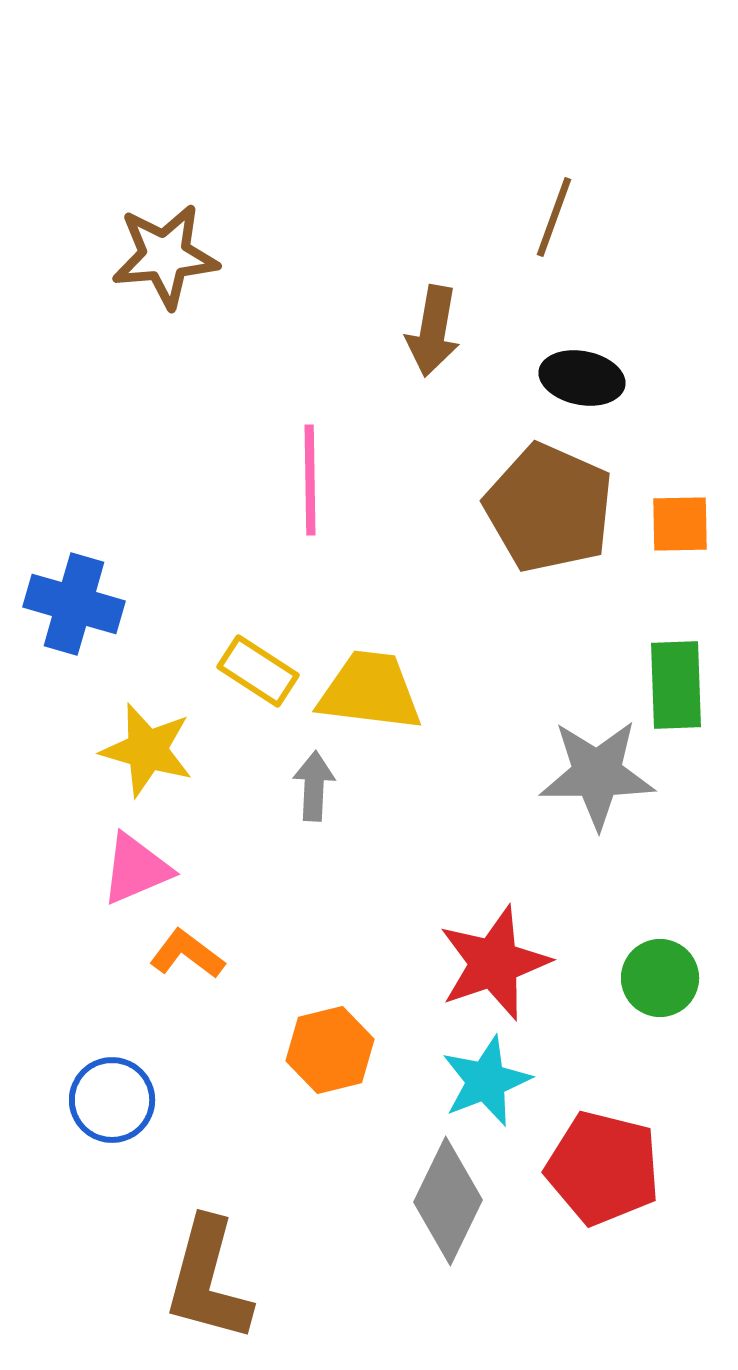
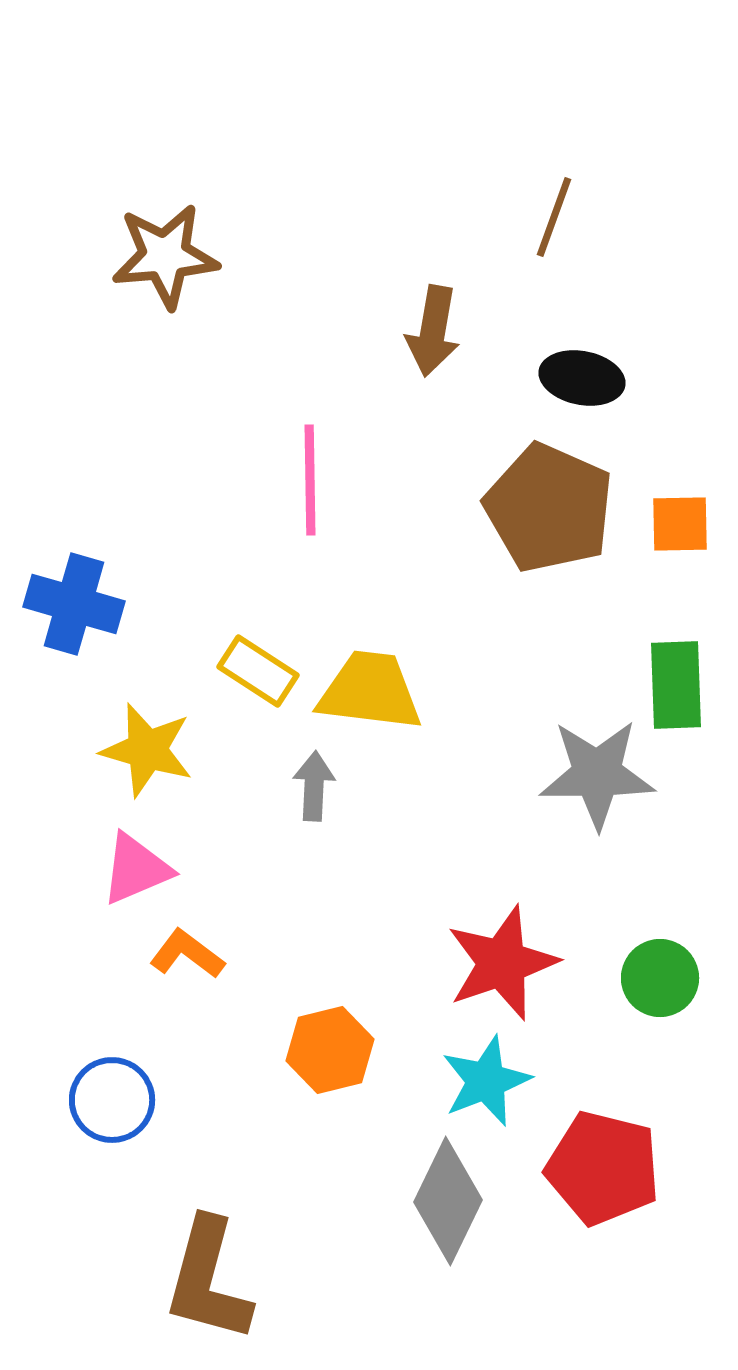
red star: moved 8 px right
